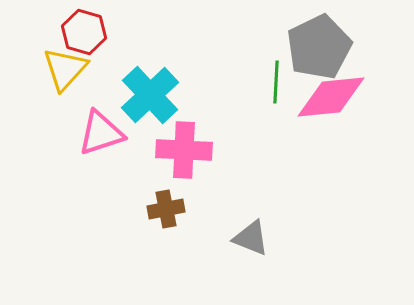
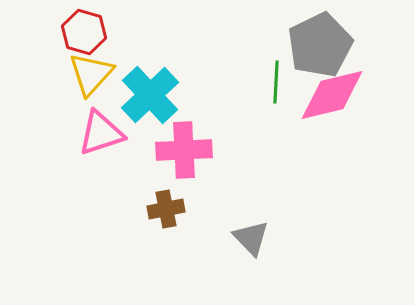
gray pentagon: moved 1 px right, 2 px up
yellow triangle: moved 26 px right, 5 px down
pink diamond: moved 1 px right, 2 px up; rotated 8 degrees counterclockwise
pink cross: rotated 6 degrees counterclockwise
gray triangle: rotated 24 degrees clockwise
